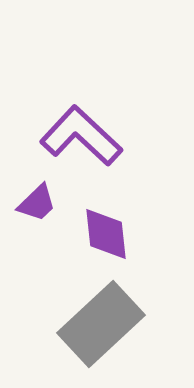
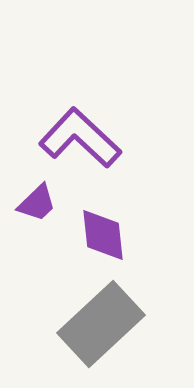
purple L-shape: moved 1 px left, 2 px down
purple diamond: moved 3 px left, 1 px down
